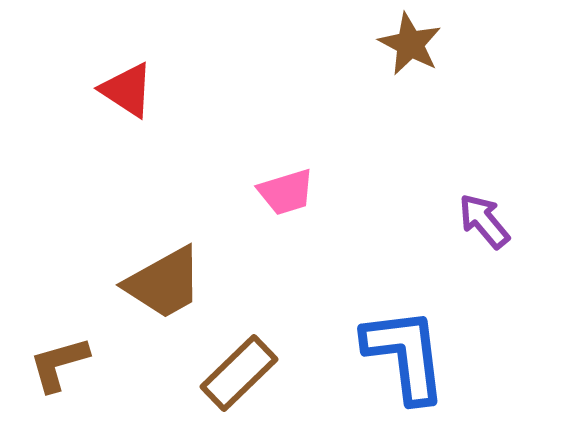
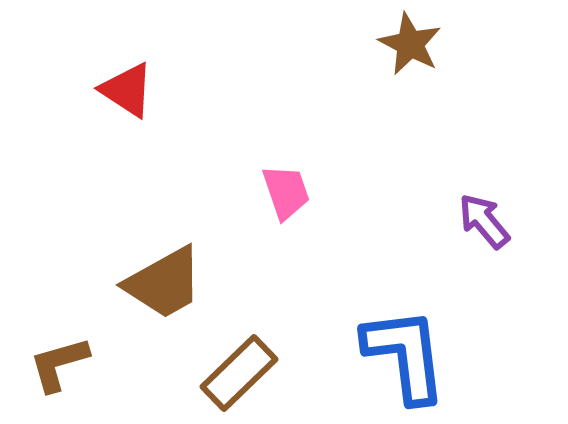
pink trapezoid: rotated 92 degrees counterclockwise
